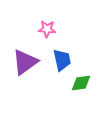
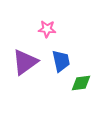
blue trapezoid: moved 1 px left, 1 px down
